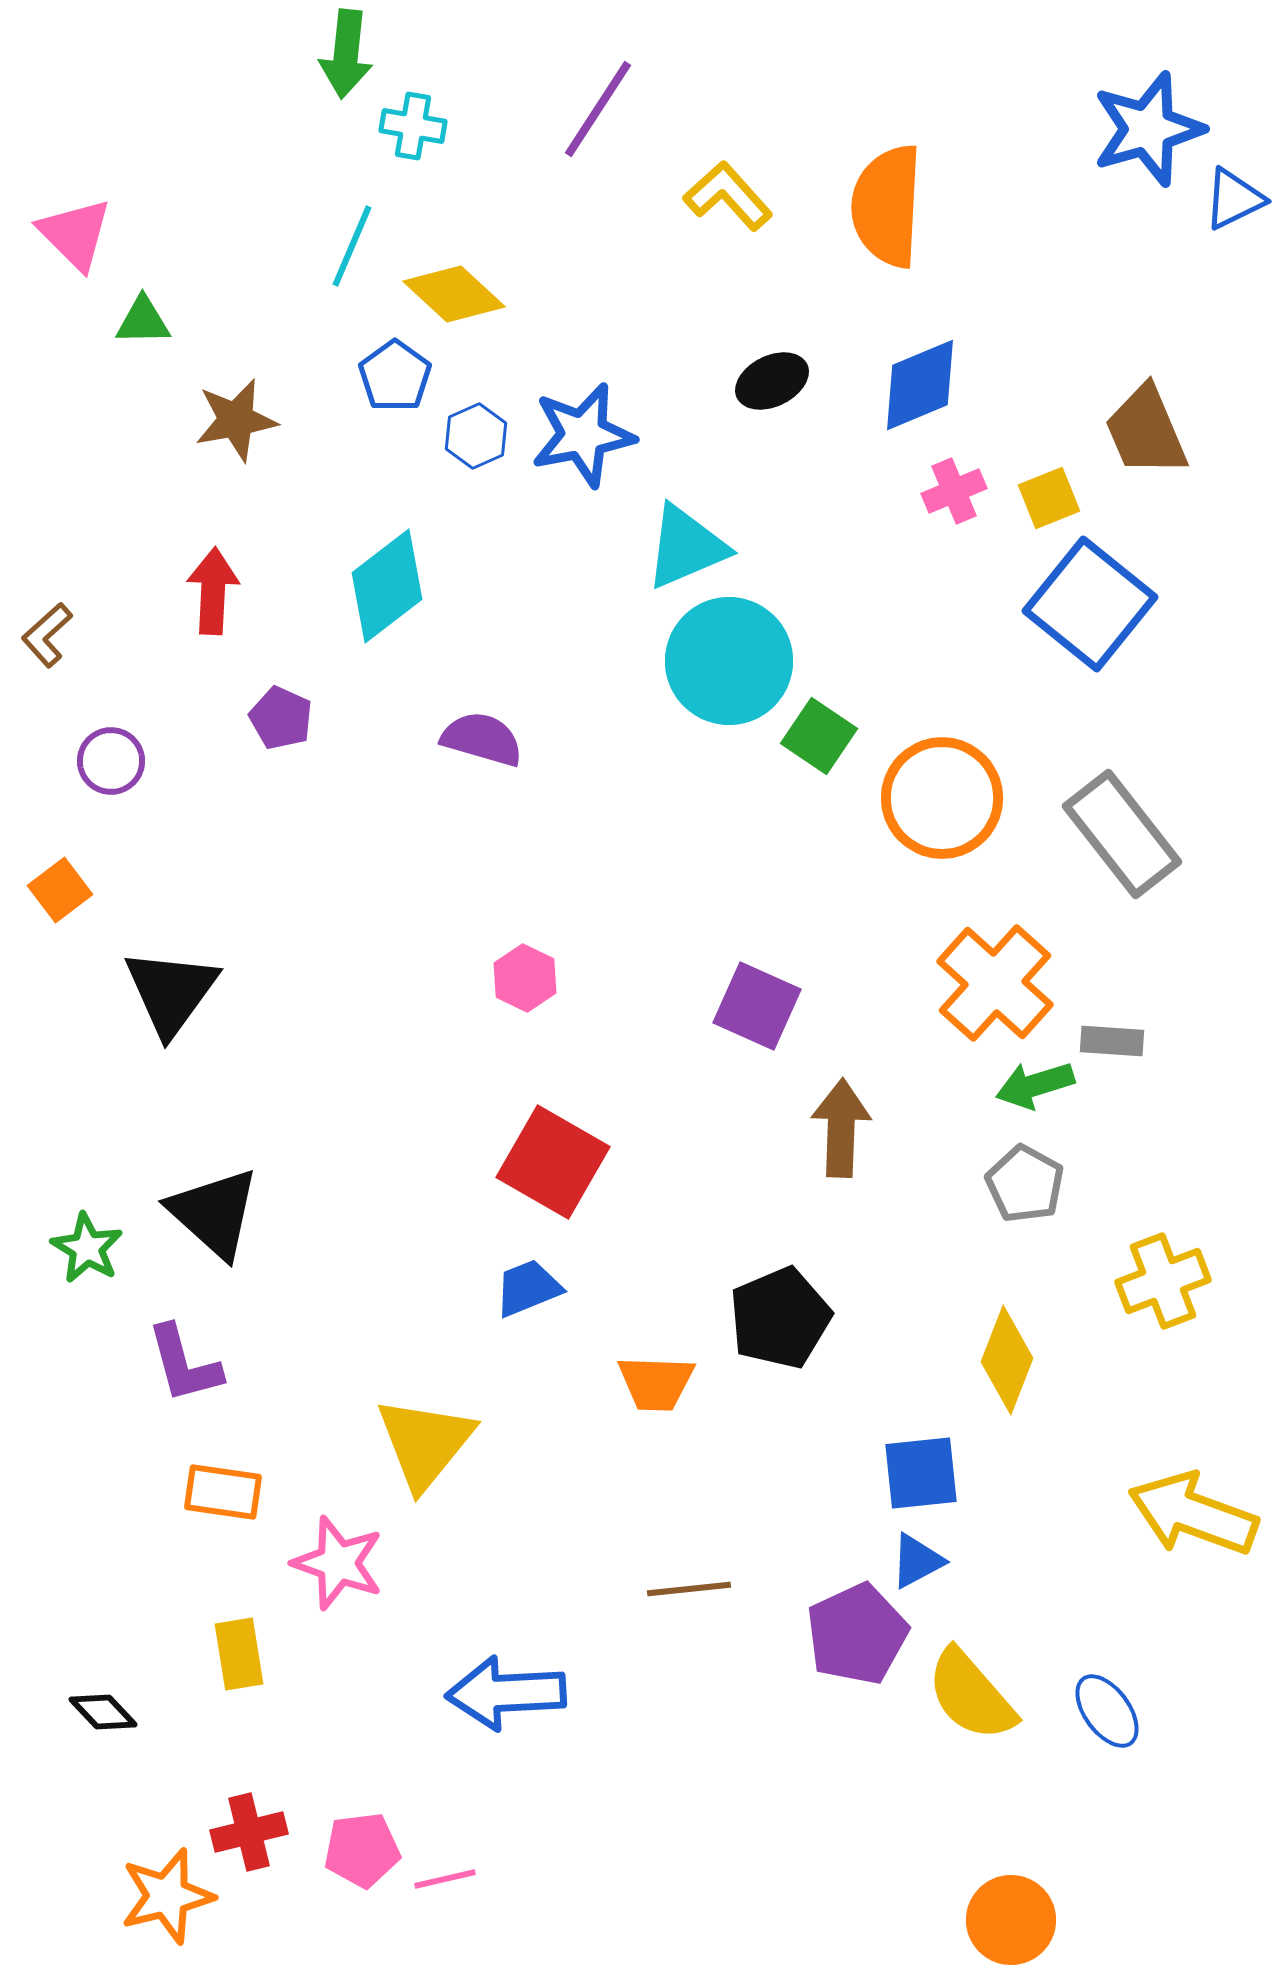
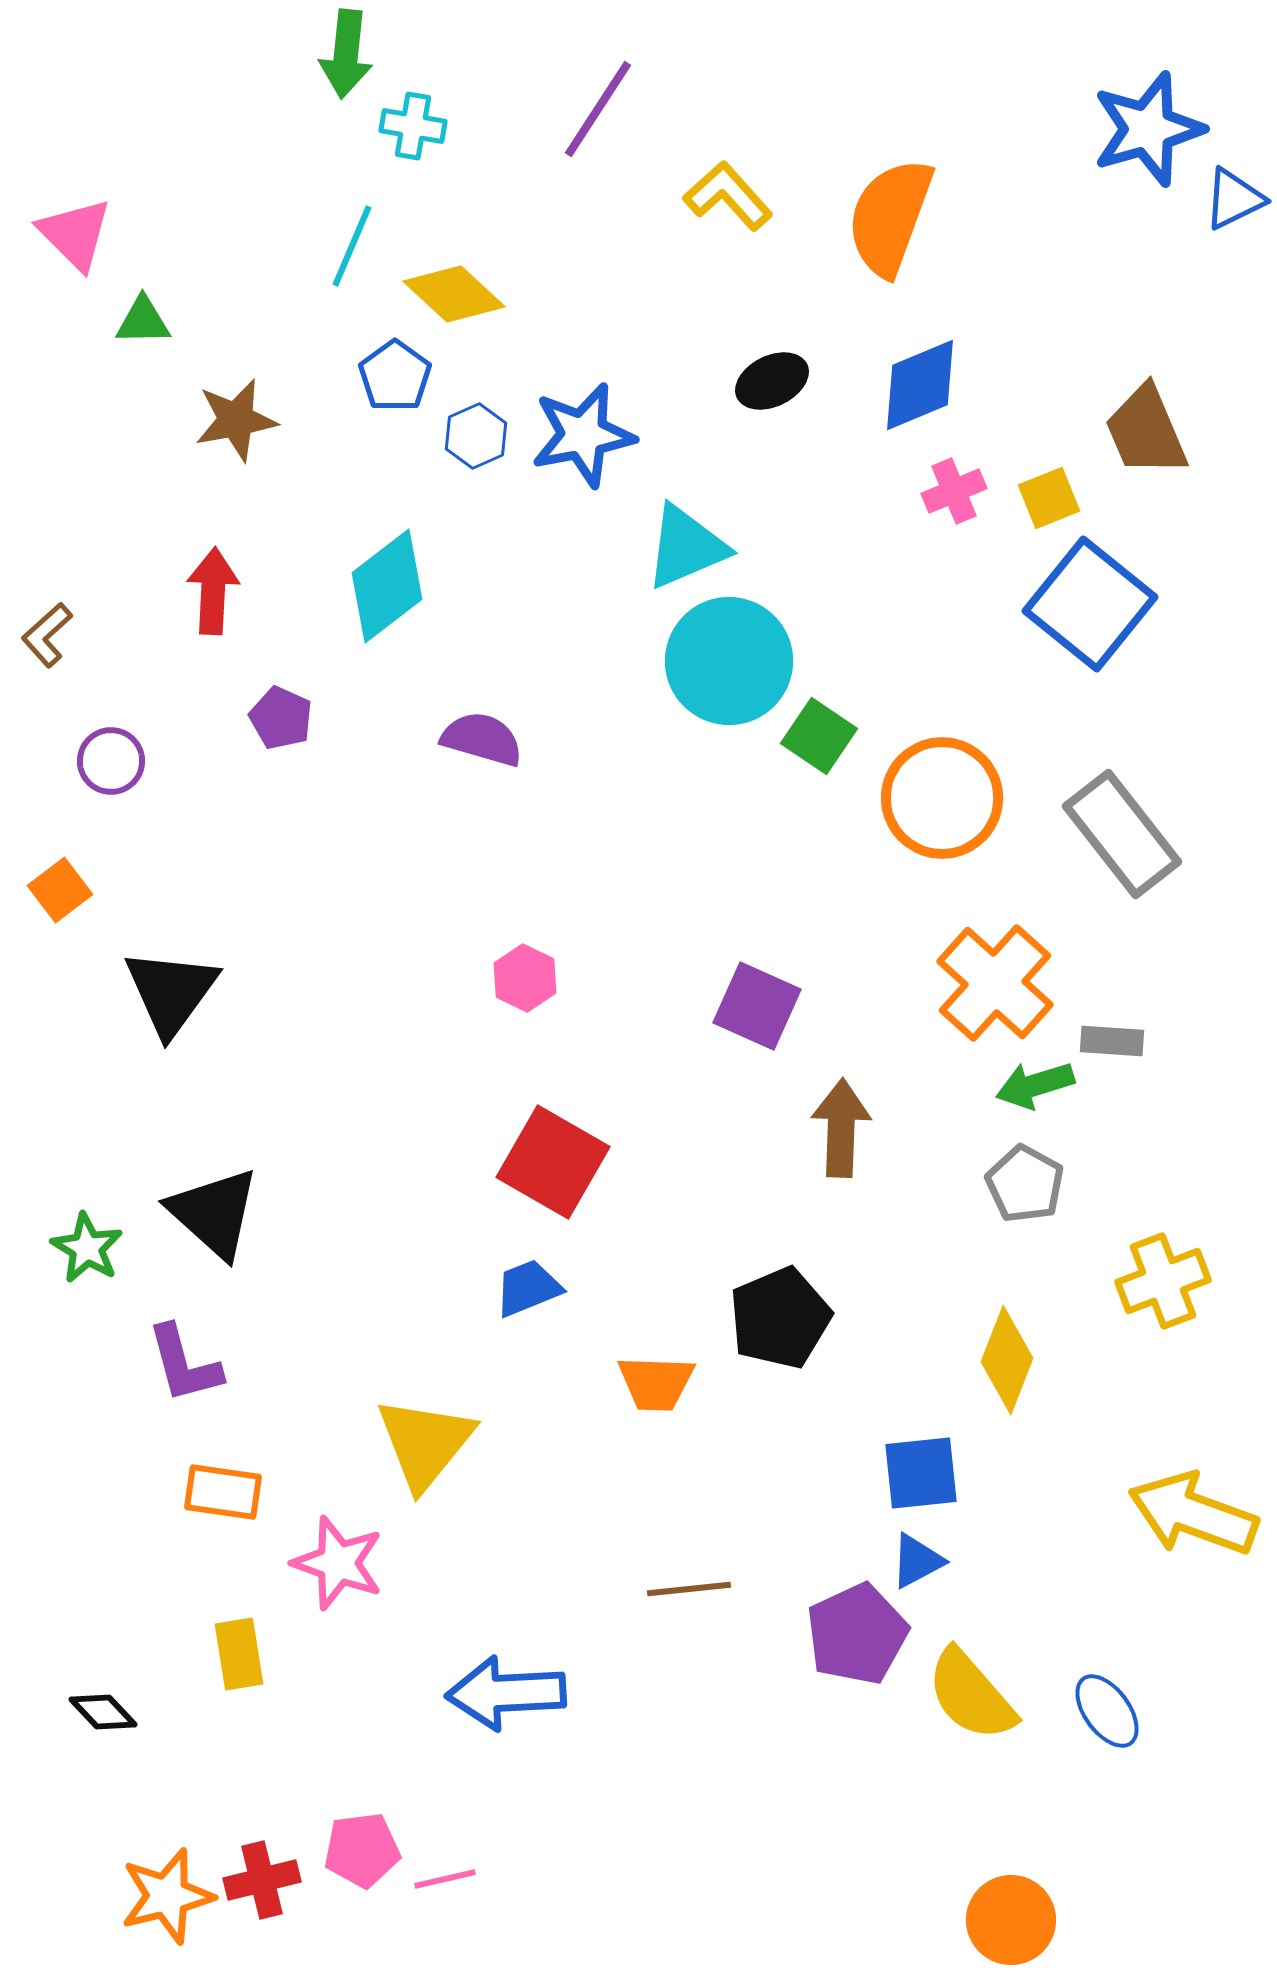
orange semicircle at (887, 206): moved 3 px right, 11 px down; rotated 17 degrees clockwise
red cross at (249, 1832): moved 13 px right, 48 px down
